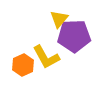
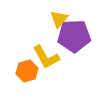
orange hexagon: moved 4 px right, 6 px down; rotated 10 degrees clockwise
